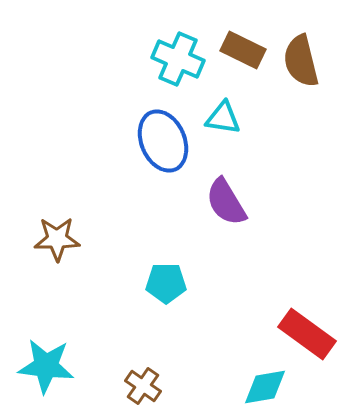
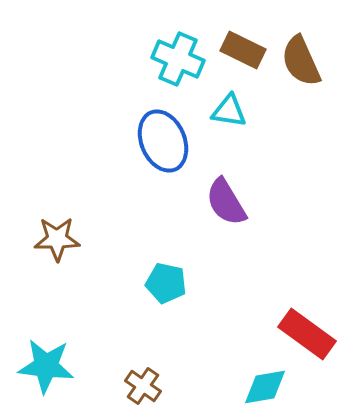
brown semicircle: rotated 10 degrees counterclockwise
cyan triangle: moved 6 px right, 7 px up
cyan pentagon: rotated 12 degrees clockwise
